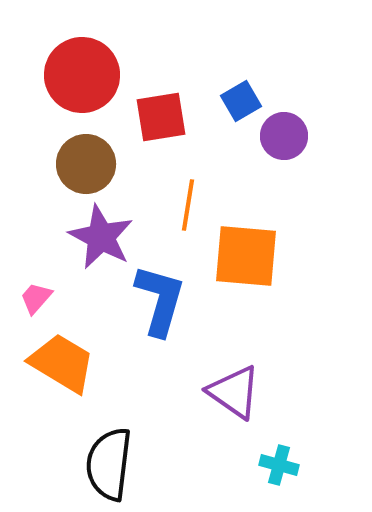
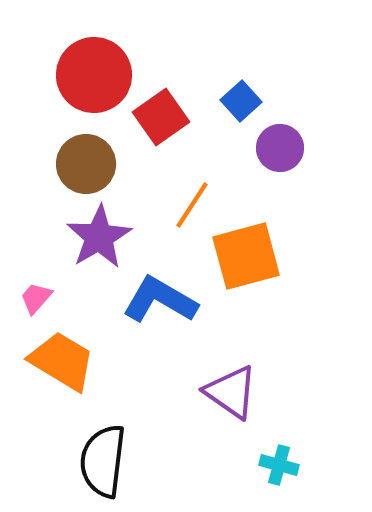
red circle: moved 12 px right
blue square: rotated 12 degrees counterclockwise
red square: rotated 26 degrees counterclockwise
purple circle: moved 4 px left, 12 px down
orange line: moved 4 px right; rotated 24 degrees clockwise
purple star: moved 2 px left; rotated 14 degrees clockwise
orange square: rotated 20 degrees counterclockwise
blue L-shape: rotated 76 degrees counterclockwise
orange trapezoid: moved 2 px up
purple triangle: moved 3 px left
black semicircle: moved 6 px left, 3 px up
